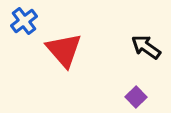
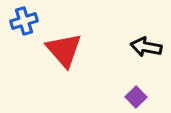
blue cross: rotated 20 degrees clockwise
black arrow: rotated 24 degrees counterclockwise
